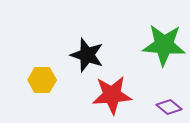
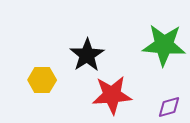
black star: rotated 20 degrees clockwise
purple diamond: rotated 55 degrees counterclockwise
